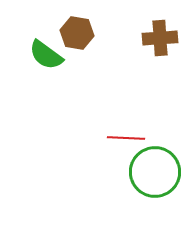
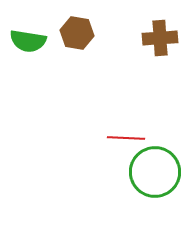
green semicircle: moved 18 px left, 14 px up; rotated 27 degrees counterclockwise
